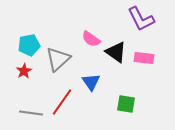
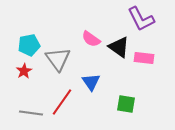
black triangle: moved 3 px right, 5 px up
gray triangle: rotated 24 degrees counterclockwise
